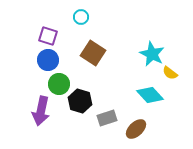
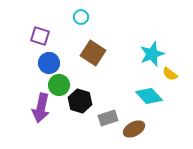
purple square: moved 8 px left
cyan star: rotated 25 degrees clockwise
blue circle: moved 1 px right, 3 px down
yellow semicircle: moved 1 px down
green circle: moved 1 px down
cyan diamond: moved 1 px left, 1 px down
purple arrow: moved 3 px up
gray rectangle: moved 1 px right
brown ellipse: moved 2 px left; rotated 15 degrees clockwise
